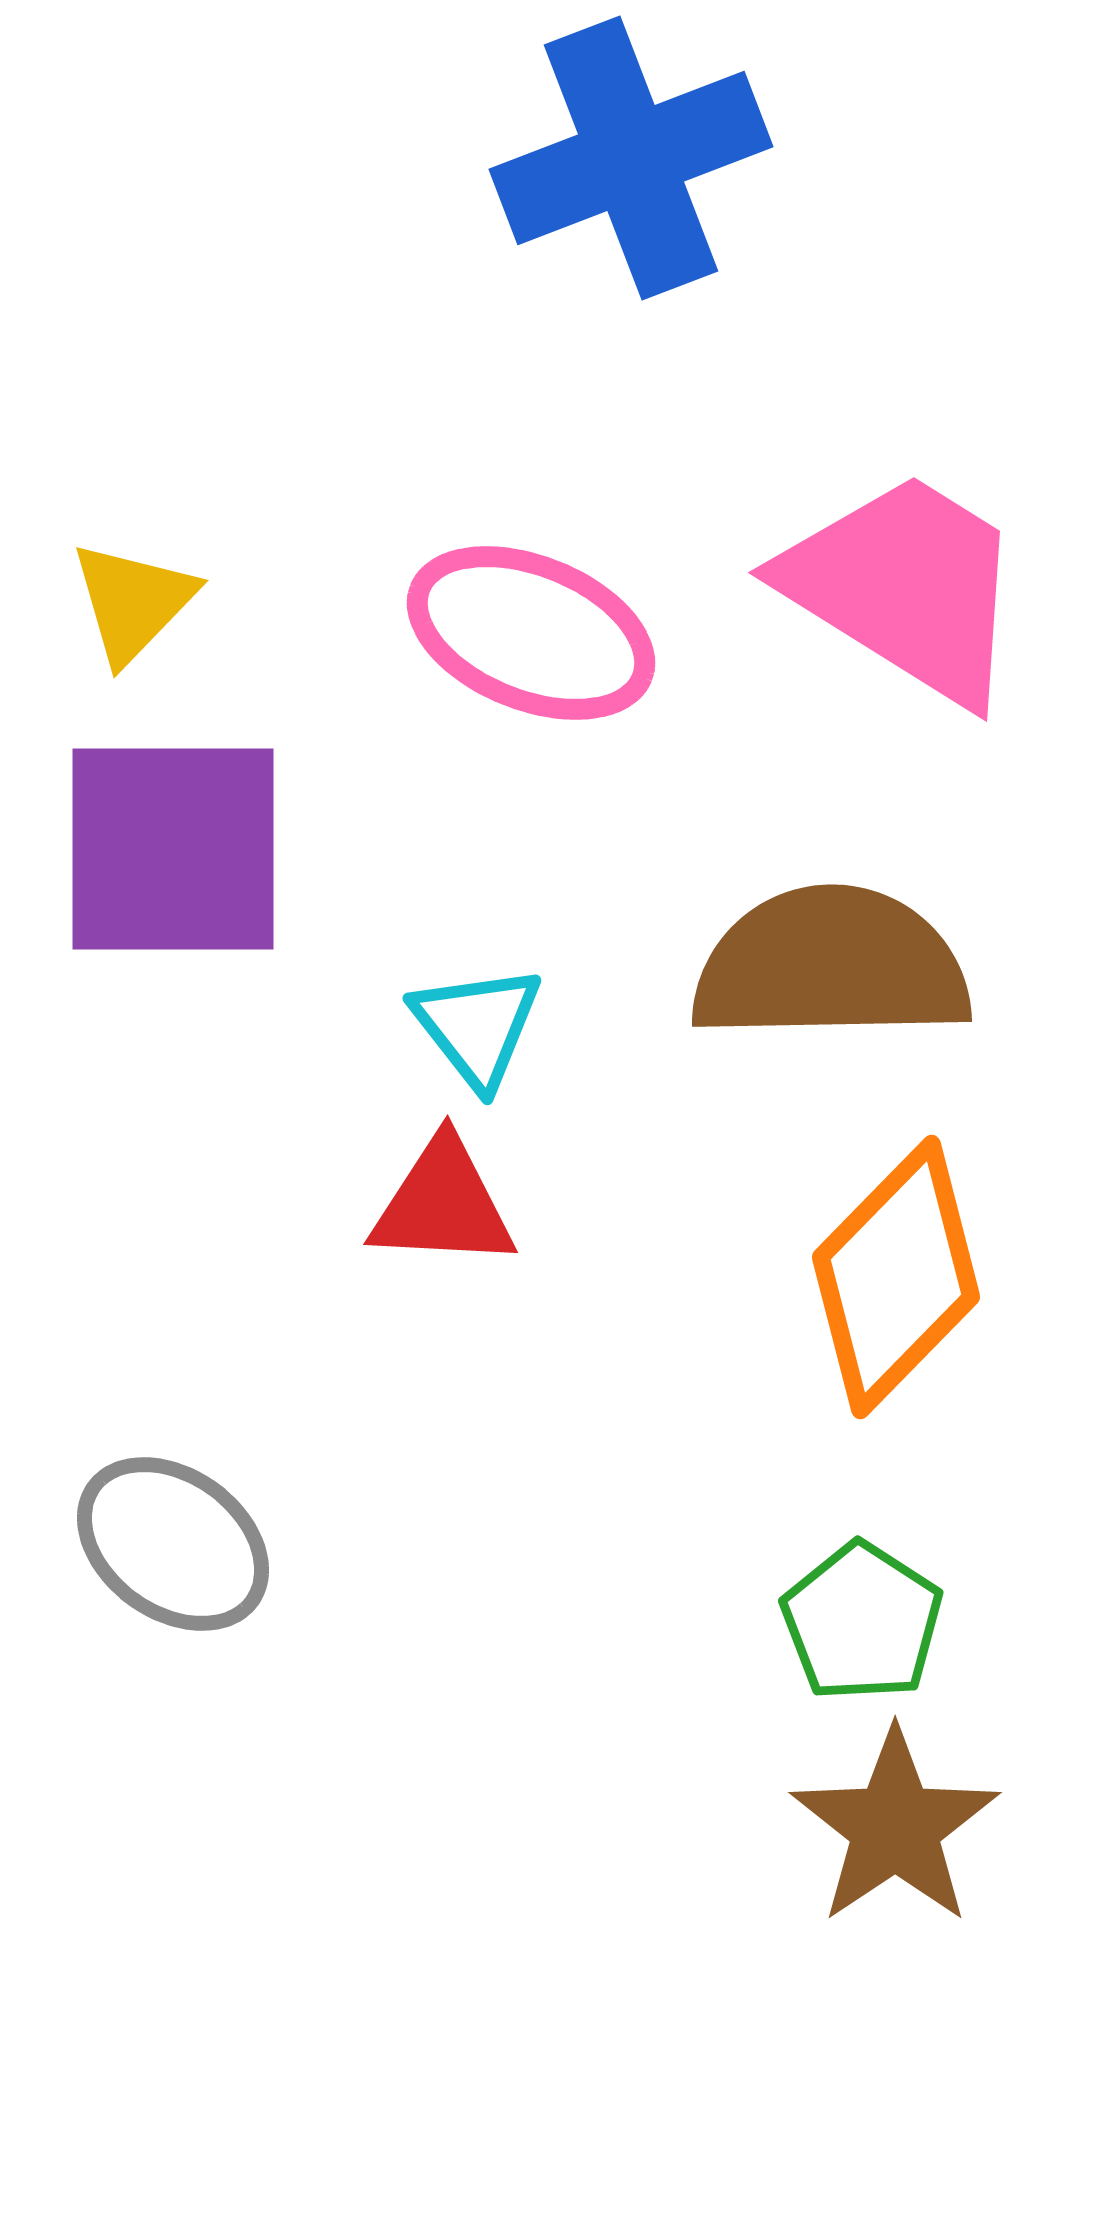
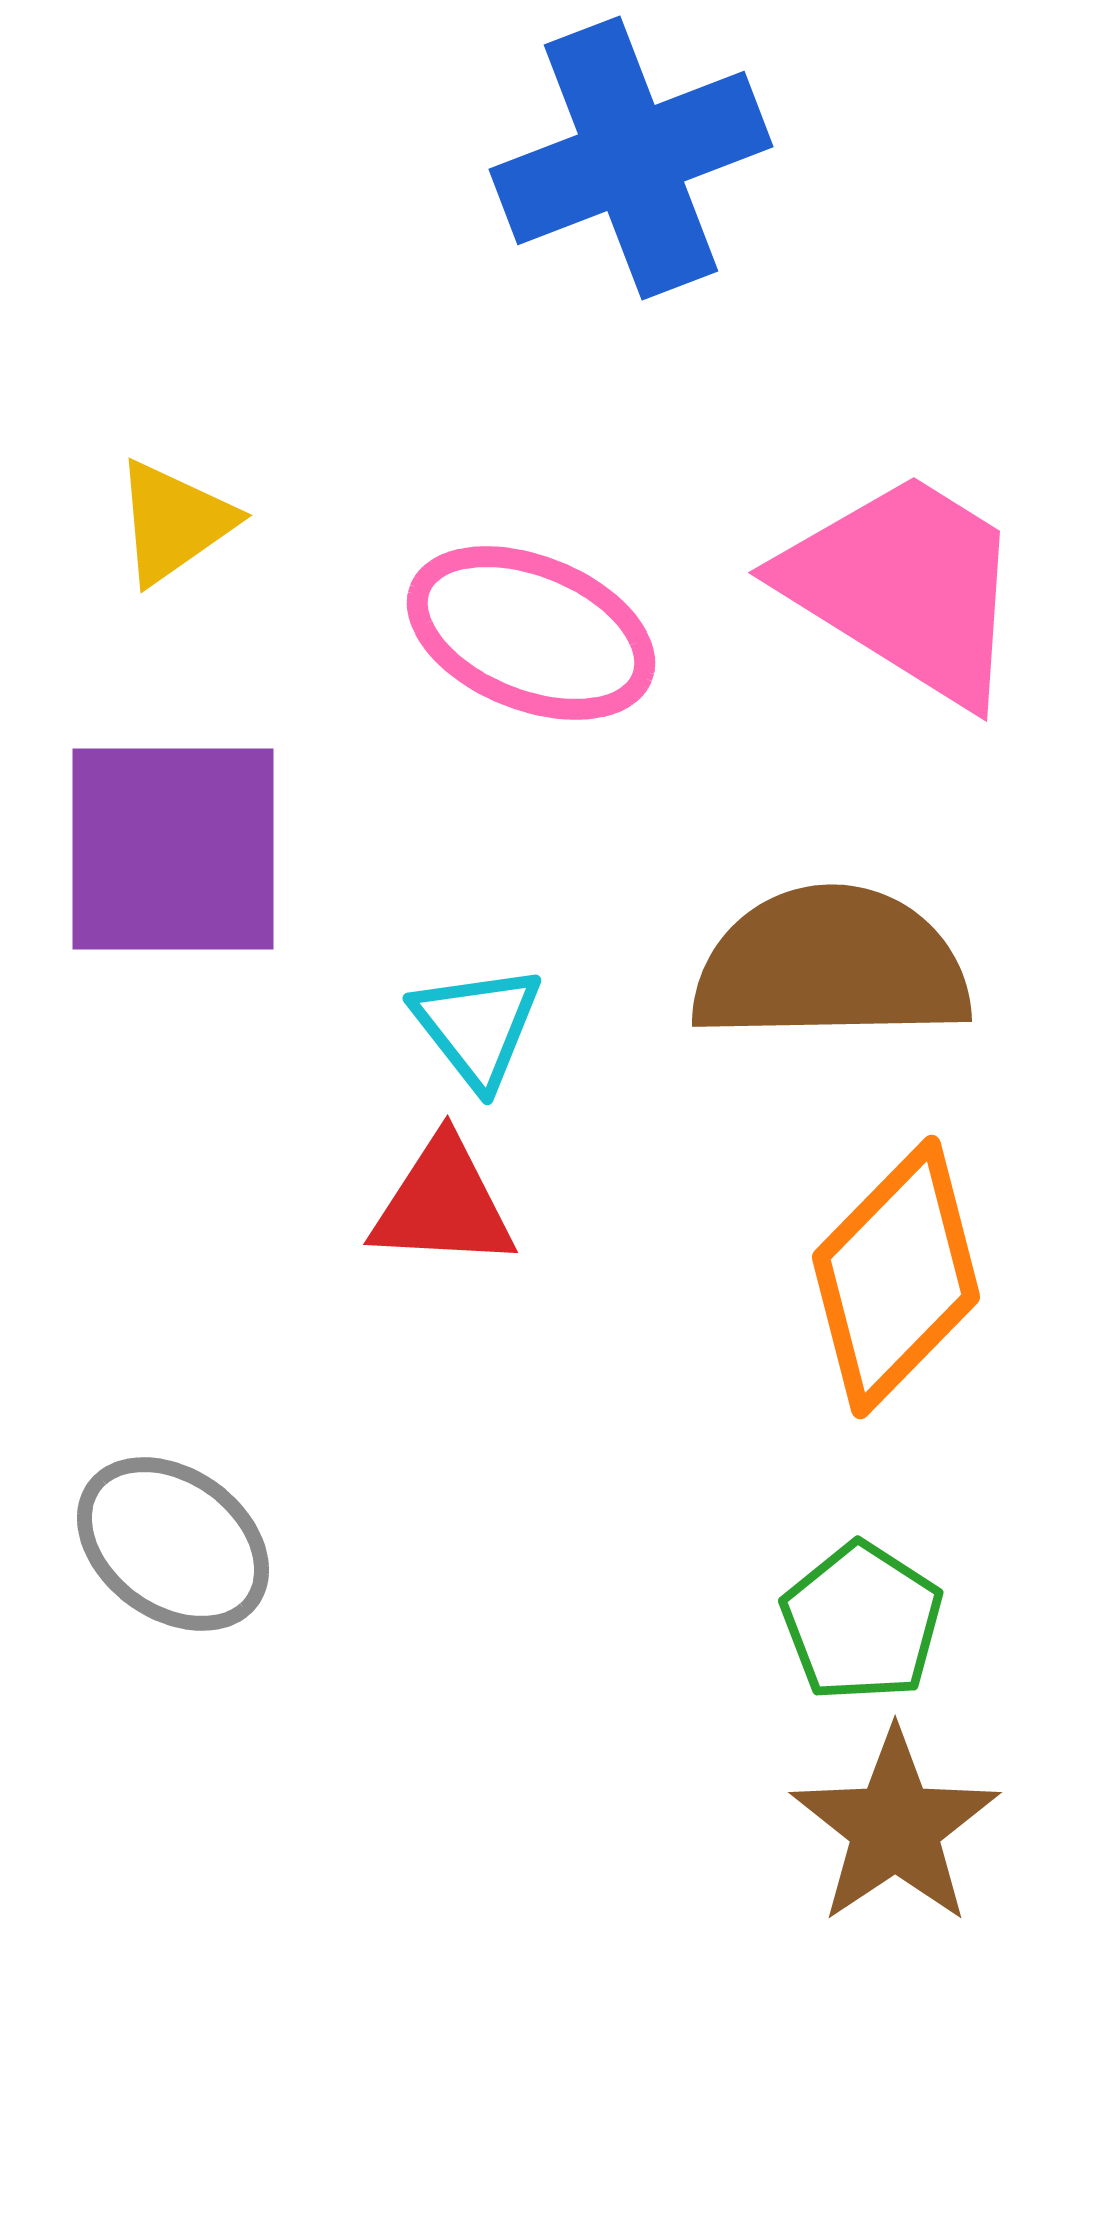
yellow triangle: moved 41 px right, 80 px up; rotated 11 degrees clockwise
